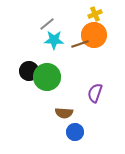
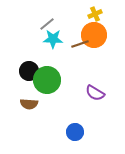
cyan star: moved 1 px left, 1 px up
green circle: moved 3 px down
purple semicircle: rotated 78 degrees counterclockwise
brown semicircle: moved 35 px left, 9 px up
